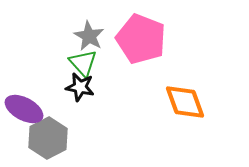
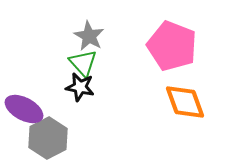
pink pentagon: moved 31 px right, 7 px down
